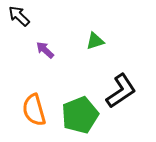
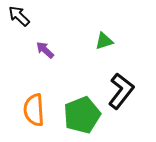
green triangle: moved 9 px right
black L-shape: rotated 18 degrees counterclockwise
orange semicircle: rotated 12 degrees clockwise
green pentagon: moved 2 px right
